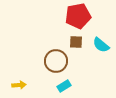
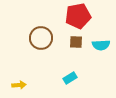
cyan semicircle: rotated 42 degrees counterclockwise
brown circle: moved 15 px left, 23 px up
cyan rectangle: moved 6 px right, 8 px up
